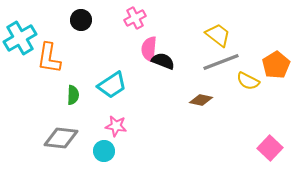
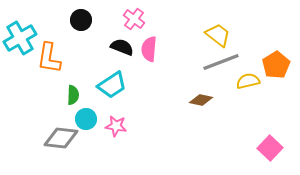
pink cross: moved 1 px left, 1 px down; rotated 25 degrees counterclockwise
black semicircle: moved 41 px left, 14 px up
yellow semicircle: rotated 140 degrees clockwise
cyan circle: moved 18 px left, 32 px up
